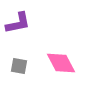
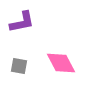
purple L-shape: moved 4 px right, 1 px up
